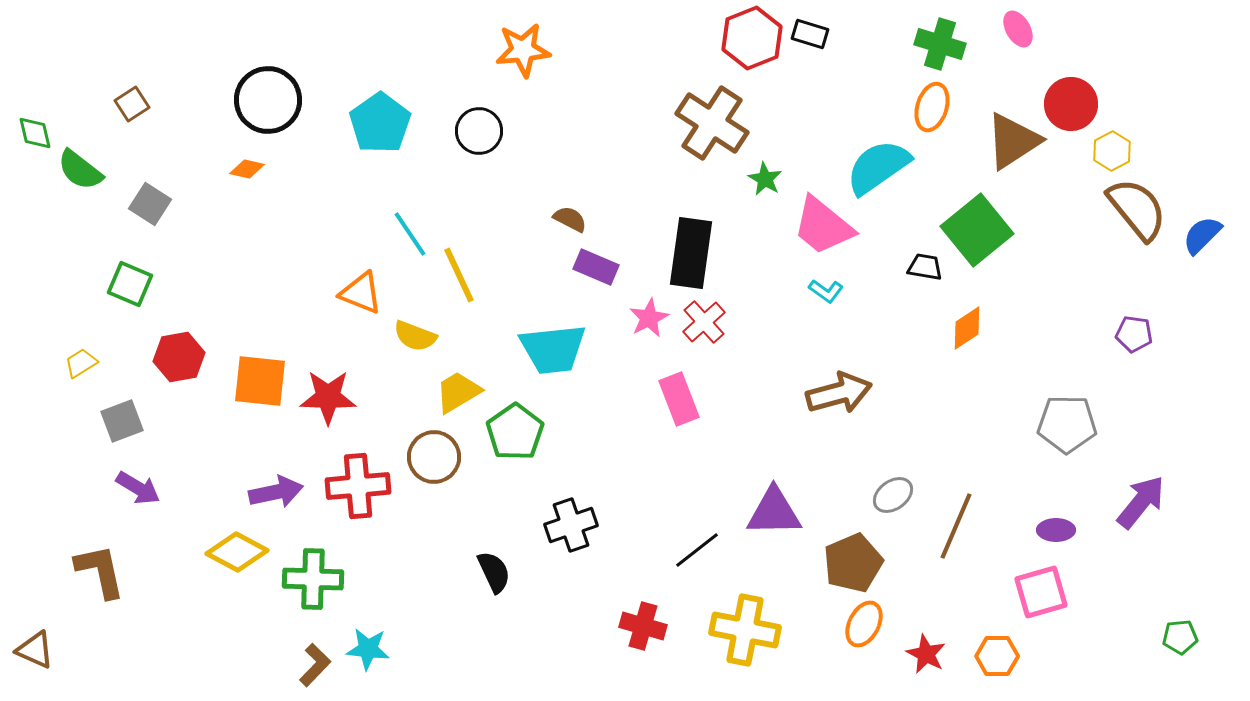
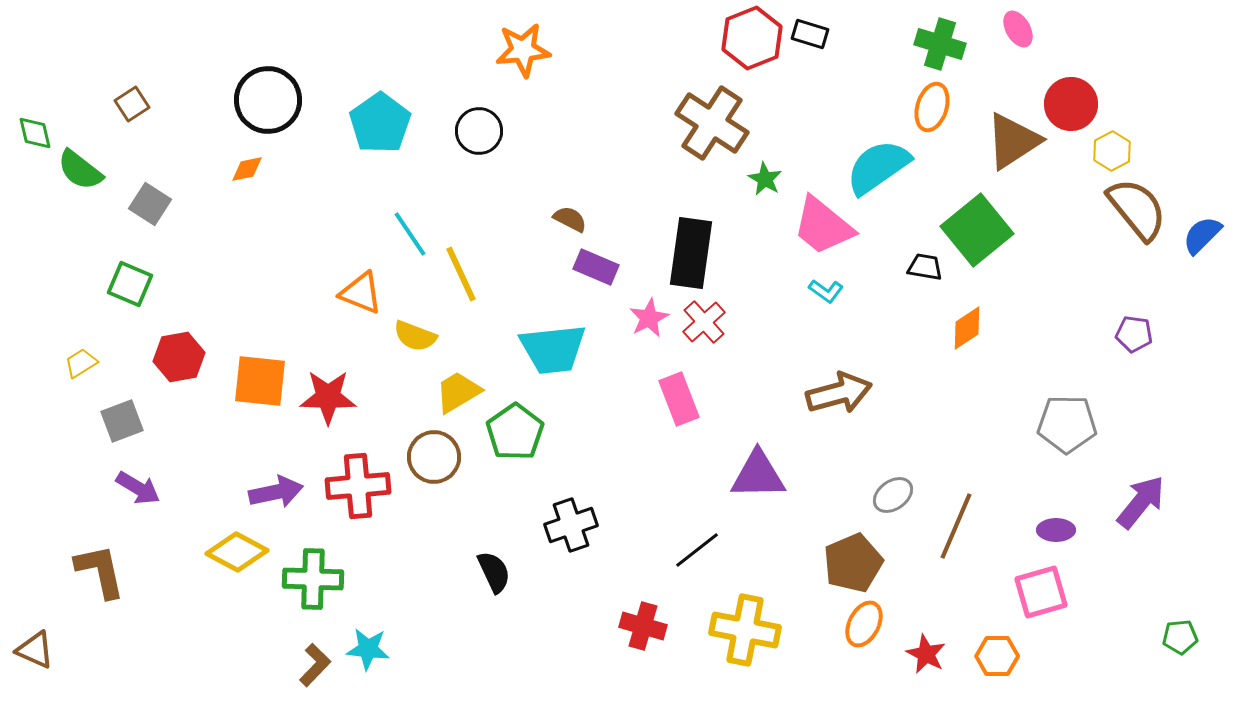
orange diamond at (247, 169): rotated 24 degrees counterclockwise
yellow line at (459, 275): moved 2 px right, 1 px up
purple triangle at (774, 512): moved 16 px left, 37 px up
